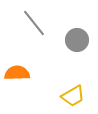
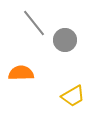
gray circle: moved 12 px left
orange semicircle: moved 4 px right
